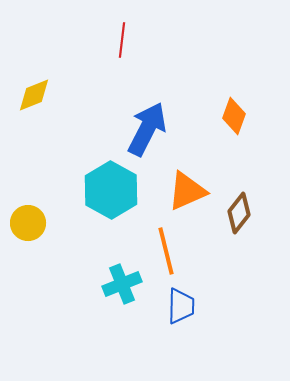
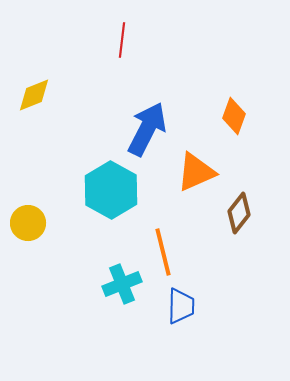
orange triangle: moved 9 px right, 19 px up
orange line: moved 3 px left, 1 px down
